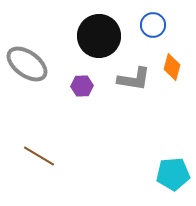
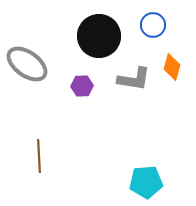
brown line: rotated 56 degrees clockwise
cyan pentagon: moved 27 px left, 8 px down
